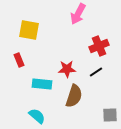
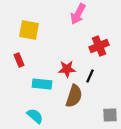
black line: moved 6 px left, 4 px down; rotated 32 degrees counterclockwise
cyan semicircle: moved 2 px left
